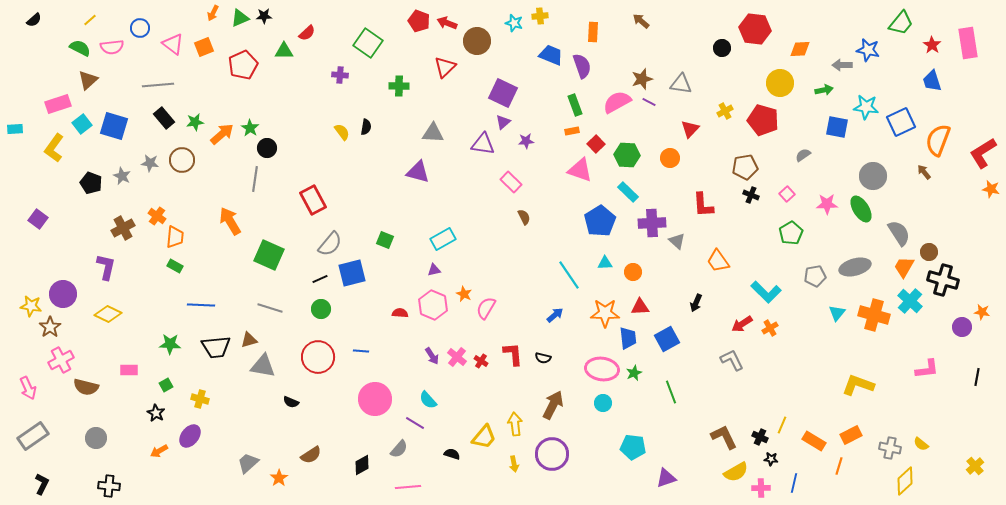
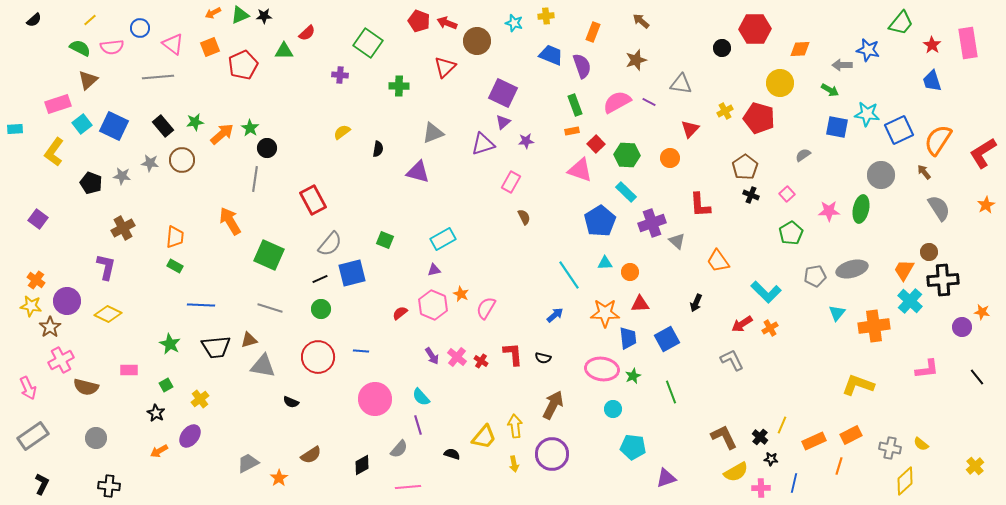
orange arrow at (213, 13): rotated 35 degrees clockwise
yellow cross at (540, 16): moved 6 px right
green triangle at (240, 18): moved 3 px up
red hexagon at (755, 29): rotated 8 degrees counterclockwise
orange rectangle at (593, 32): rotated 18 degrees clockwise
orange square at (204, 47): moved 6 px right
brown star at (642, 79): moved 6 px left, 19 px up
gray line at (158, 85): moved 8 px up
green arrow at (824, 90): moved 6 px right; rotated 42 degrees clockwise
cyan star at (866, 107): moved 1 px right, 7 px down
black rectangle at (164, 118): moved 1 px left, 8 px down
red pentagon at (763, 120): moved 4 px left, 2 px up
blue square at (901, 122): moved 2 px left, 8 px down
blue square at (114, 126): rotated 8 degrees clockwise
black semicircle at (366, 127): moved 12 px right, 22 px down
yellow semicircle at (342, 132): rotated 90 degrees counterclockwise
gray triangle at (433, 133): rotated 25 degrees counterclockwise
orange semicircle at (938, 140): rotated 12 degrees clockwise
purple triangle at (483, 144): rotated 25 degrees counterclockwise
yellow L-shape at (54, 148): moved 4 px down
brown pentagon at (745, 167): rotated 25 degrees counterclockwise
gray star at (122, 176): rotated 18 degrees counterclockwise
gray circle at (873, 176): moved 8 px right, 1 px up
pink rectangle at (511, 182): rotated 75 degrees clockwise
orange star at (991, 189): moved 5 px left, 16 px down; rotated 30 degrees clockwise
cyan rectangle at (628, 192): moved 2 px left
pink star at (827, 204): moved 2 px right, 7 px down
red L-shape at (703, 205): moved 3 px left
green ellipse at (861, 209): rotated 44 degrees clockwise
orange cross at (157, 216): moved 121 px left, 64 px down
purple cross at (652, 223): rotated 16 degrees counterclockwise
gray semicircle at (899, 233): moved 40 px right, 25 px up
gray ellipse at (855, 267): moved 3 px left, 2 px down
orange trapezoid at (904, 267): moved 3 px down
orange circle at (633, 272): moved 3 px left
black cross at (943, 280): rotated 20 degrees counterclockwise
purple circle at (63, 294): moved 4 px right, 7 px down
orange star at (464, 294): moved 3 px left
red triangle at (640, 307): moved 3 px up
red semicircle at (400, 313): rotated 42 degrees counterclockwise
orange cross at (874, 315): moved 11 px down; rotated 24 degrees counterclockwise
green star at (170, 344): rotated 25 degrees clockwise
green star at (634, 373): moved 1 px left, 3 px down
black line at (977, 377): rotated 48 degrees counterclockwise
yellow cross at (200, 399): rotated 36 degrees clockwise
cyan semicircle at (428, 400): moved 7 px left, 3 px up
cyan circle at (603, 403): moved 10 px right, 6 px down
purple line at (415, 423): moved 3 px right, 2 px down; rotated 42 degrees clockwise
yellow arrow at (515, 424): moved 2 px down
black cross at (760, 437): rotated 14 degrees clockwise
orange rectangle at (814, 441): rotated 55 degrees counterclockwise
gray trapezoid at (248, 463): rotated 15 degrees clockwise
